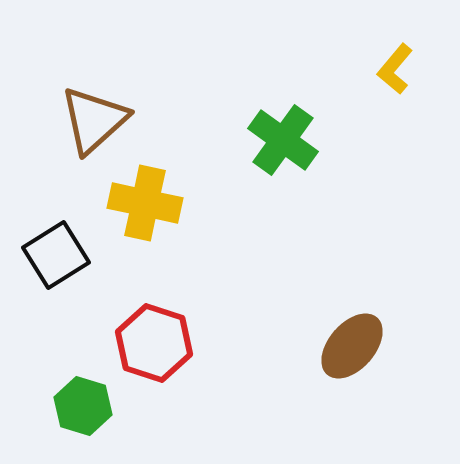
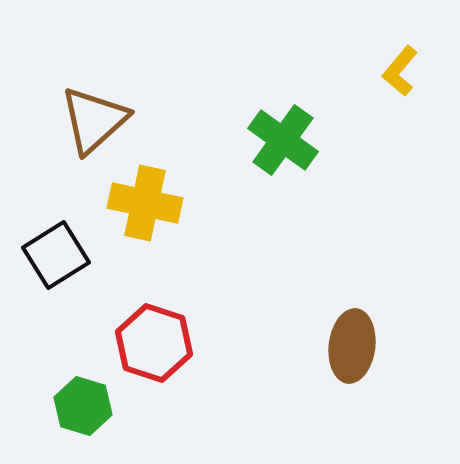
yellow L-shape: moved 5 px right, 2 px down
brown ellipse: rotated 34 degrees counterclockwise
